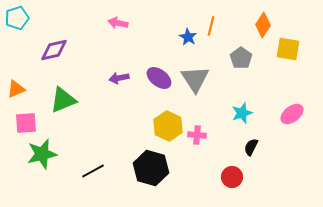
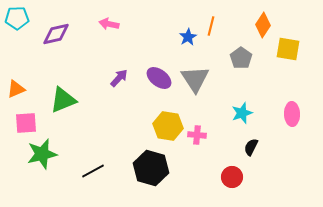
cyan pentagon: rotated 15 degrees clockwise
pink arrow: moved 9 px left, 1 px down
blue star: rotated 12 degrees clockwise
purple diamond: moved 2 px right, 16 px up
purple arrow: rotated 144 degrees clockwise
pink ellipse: rotated 55 degrees counterclockwise
yellow hexagon: rotated 16 degrees counterclockwise
